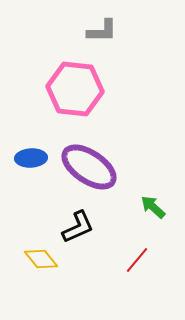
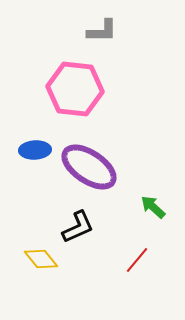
blue ellipse: moved 4 px right, 8 px up
